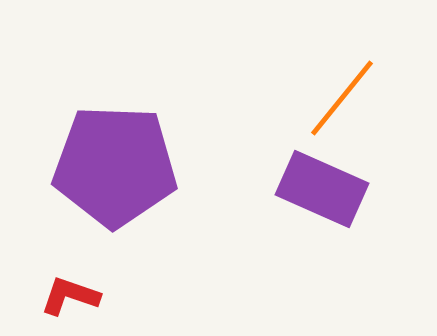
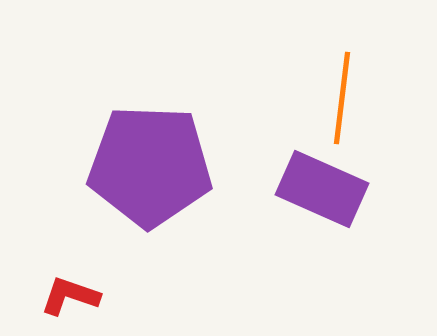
orange line: rotated 32 degrees counterclockwise
purple pentagon: moved 35 px right
